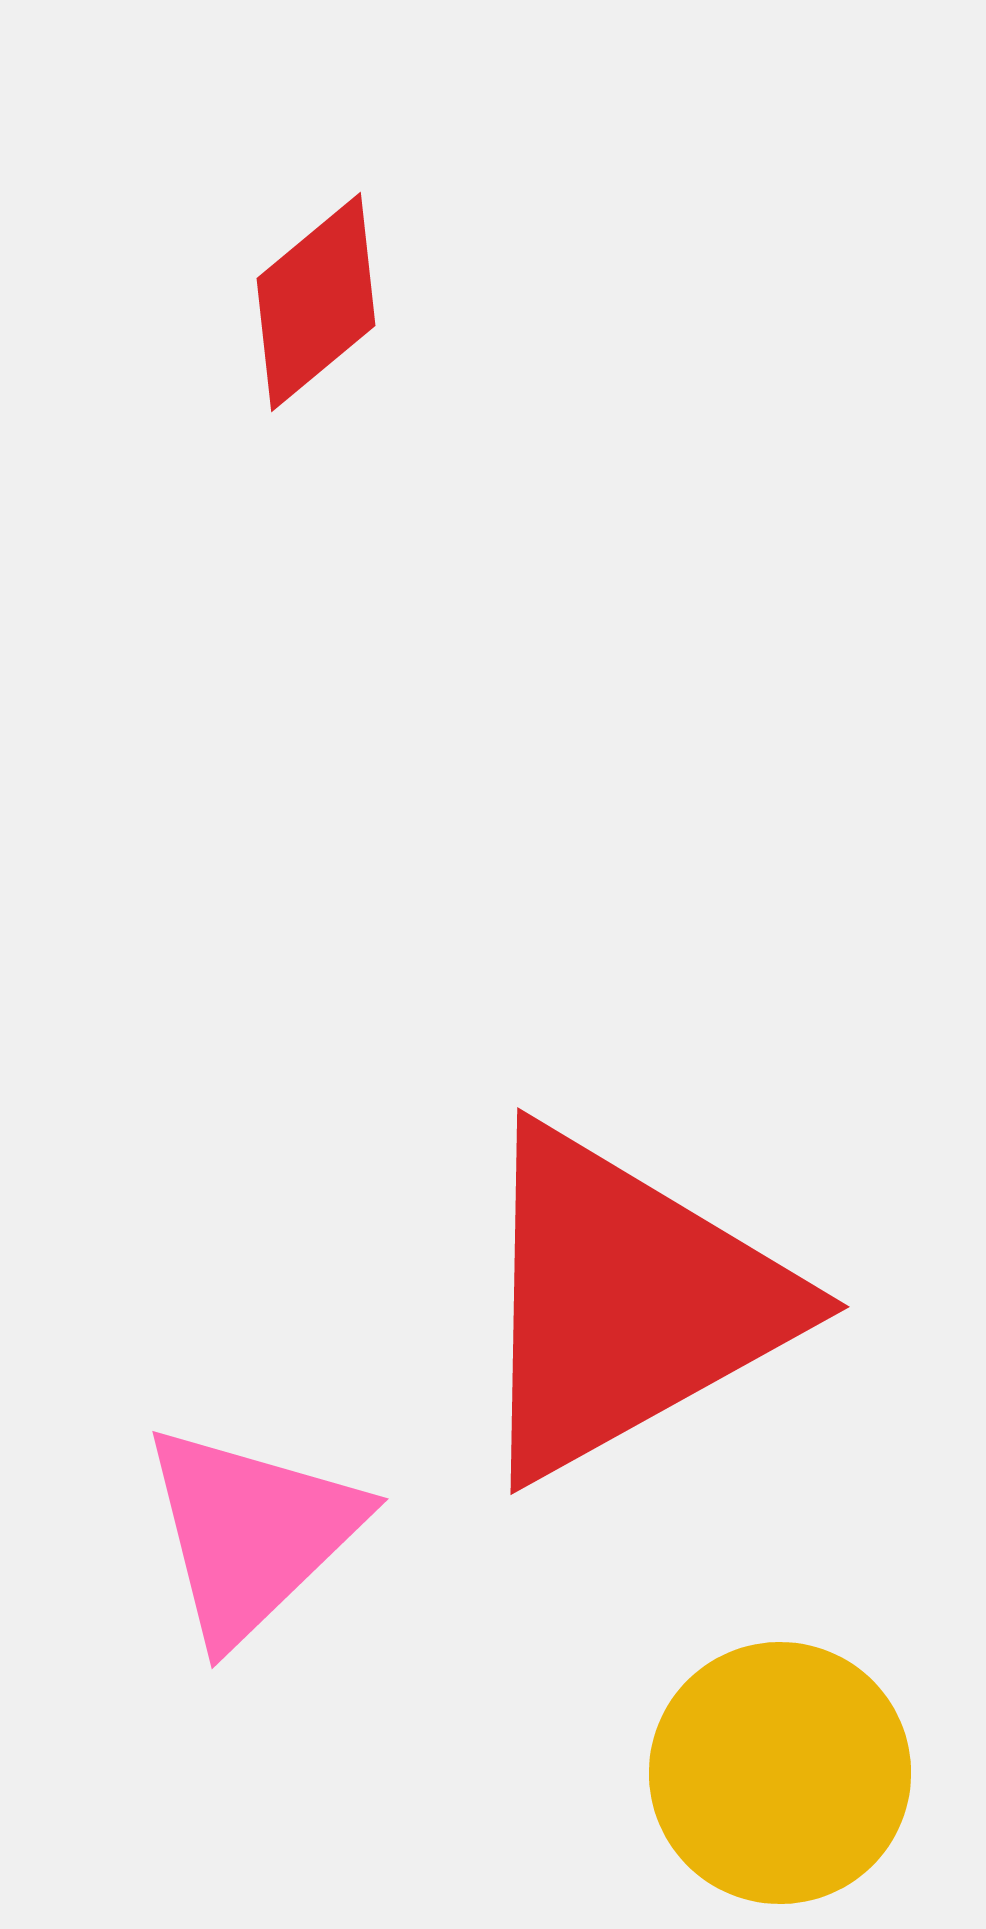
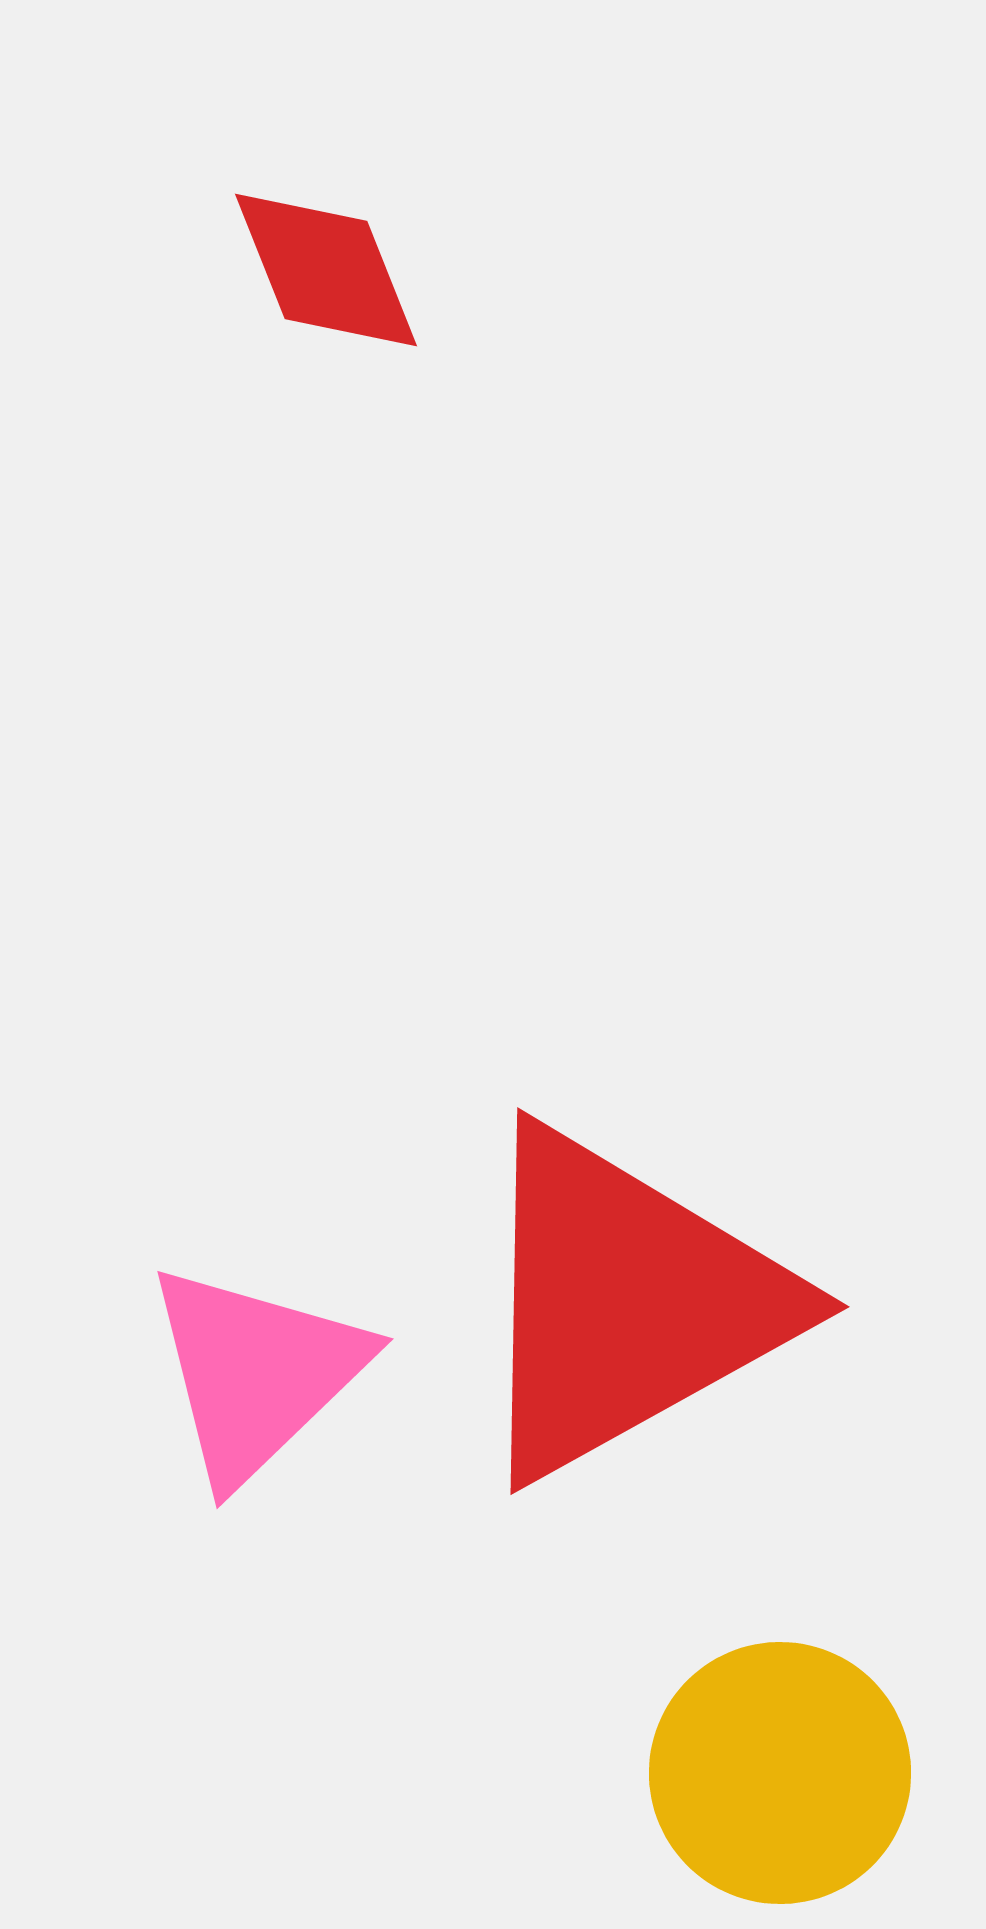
red diamond: moved 10 px right, 32 px up; rotated 72 degrees counterclockwise
pink triangle: moved 5 px right, 160 px up
